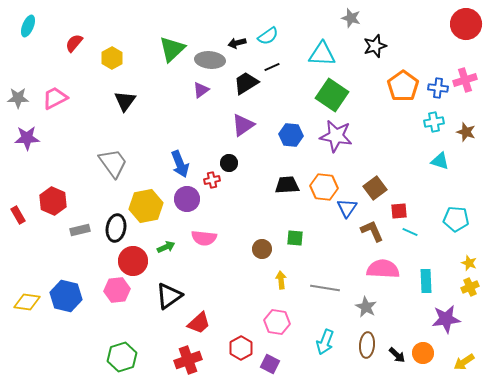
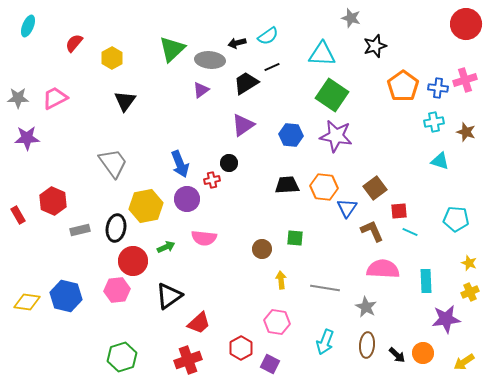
yellow cross at (470, 287): moved 5 px down
